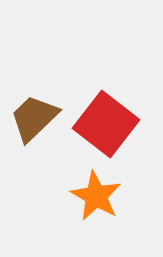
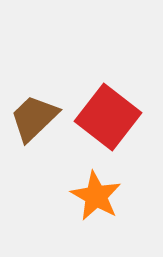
red square: moved 2 px right, 7 px up
